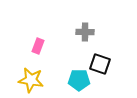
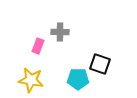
gray cross: moved 25 px left
cyan pentagon: moved 1 px left, 1 px up
